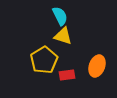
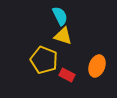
yellow pentagon: rotated 20 degrees counterclockwise
red rectangle: rotated 35 degrees clockwise
